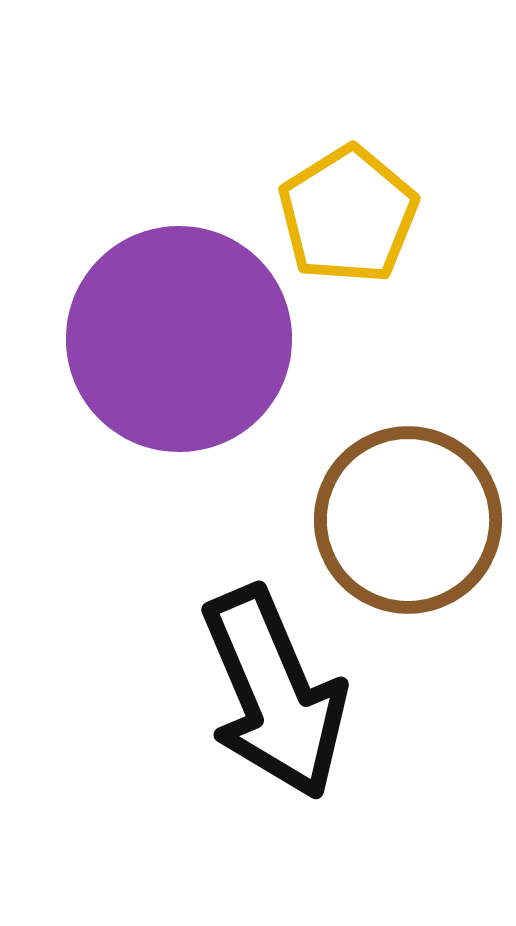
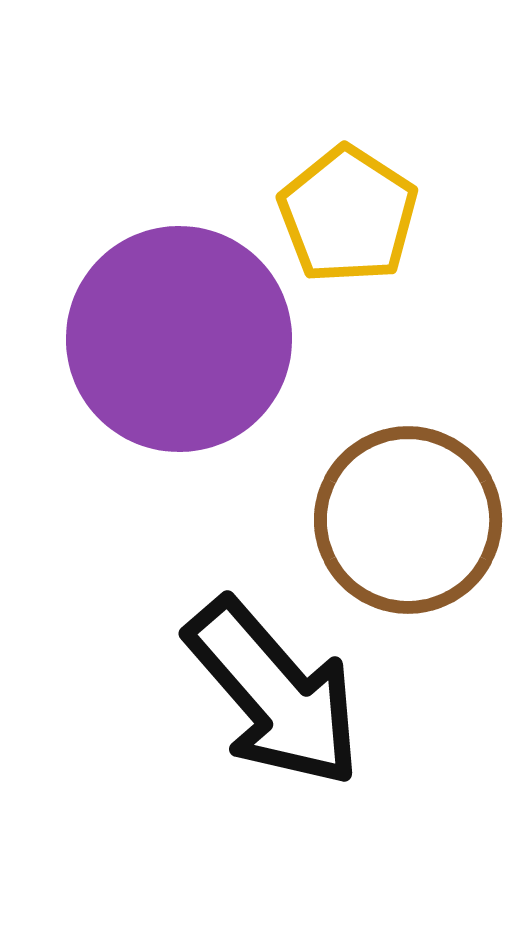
yellow pentagon: rotated 7 degrees counterclockwise
black arrow: rotated 18 degrees counterclockwise
